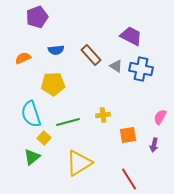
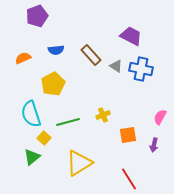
purple pentagon: moved 1 px up
yellow pentagon: rotated 25 degrees counterclockwise
yellow cross: rotated 16 degrees counterclockwise
